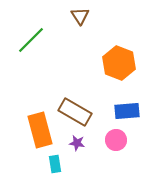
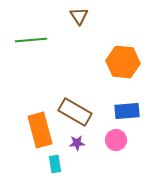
brown triangle: moved 1 px left
green line: rotated 40 degrees clockwise
orange hexagon: moved 4 px right, 1 px up; rotated 16 degrees counterclockwise
purple star: rotated 14 degrees counterclockwise
